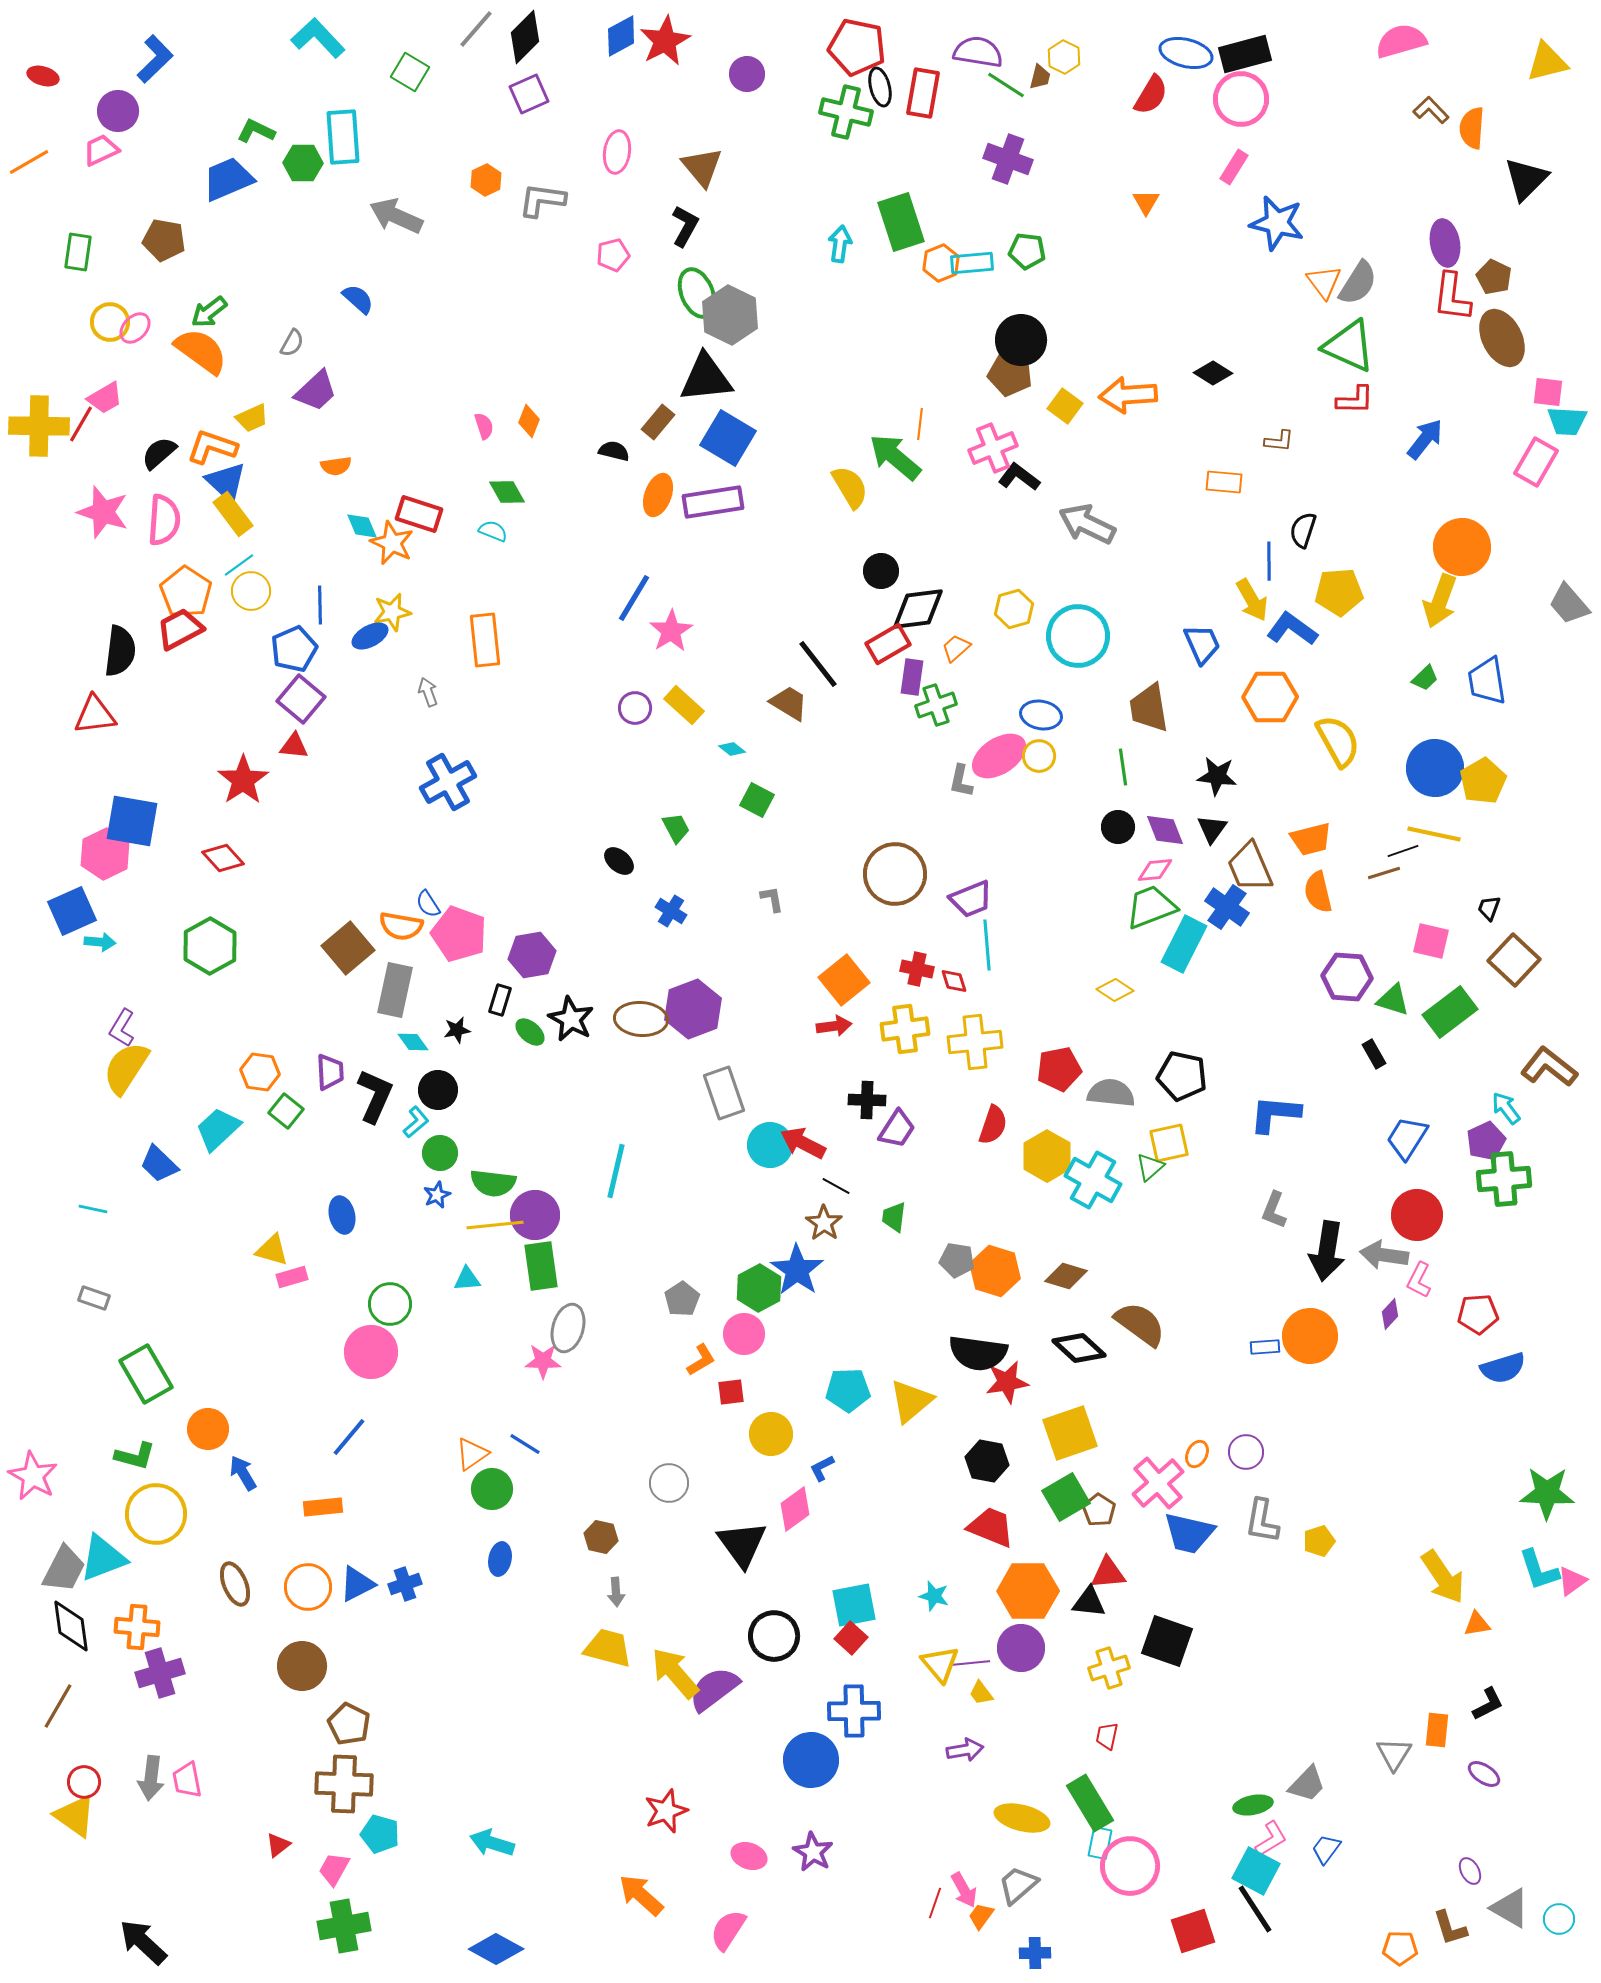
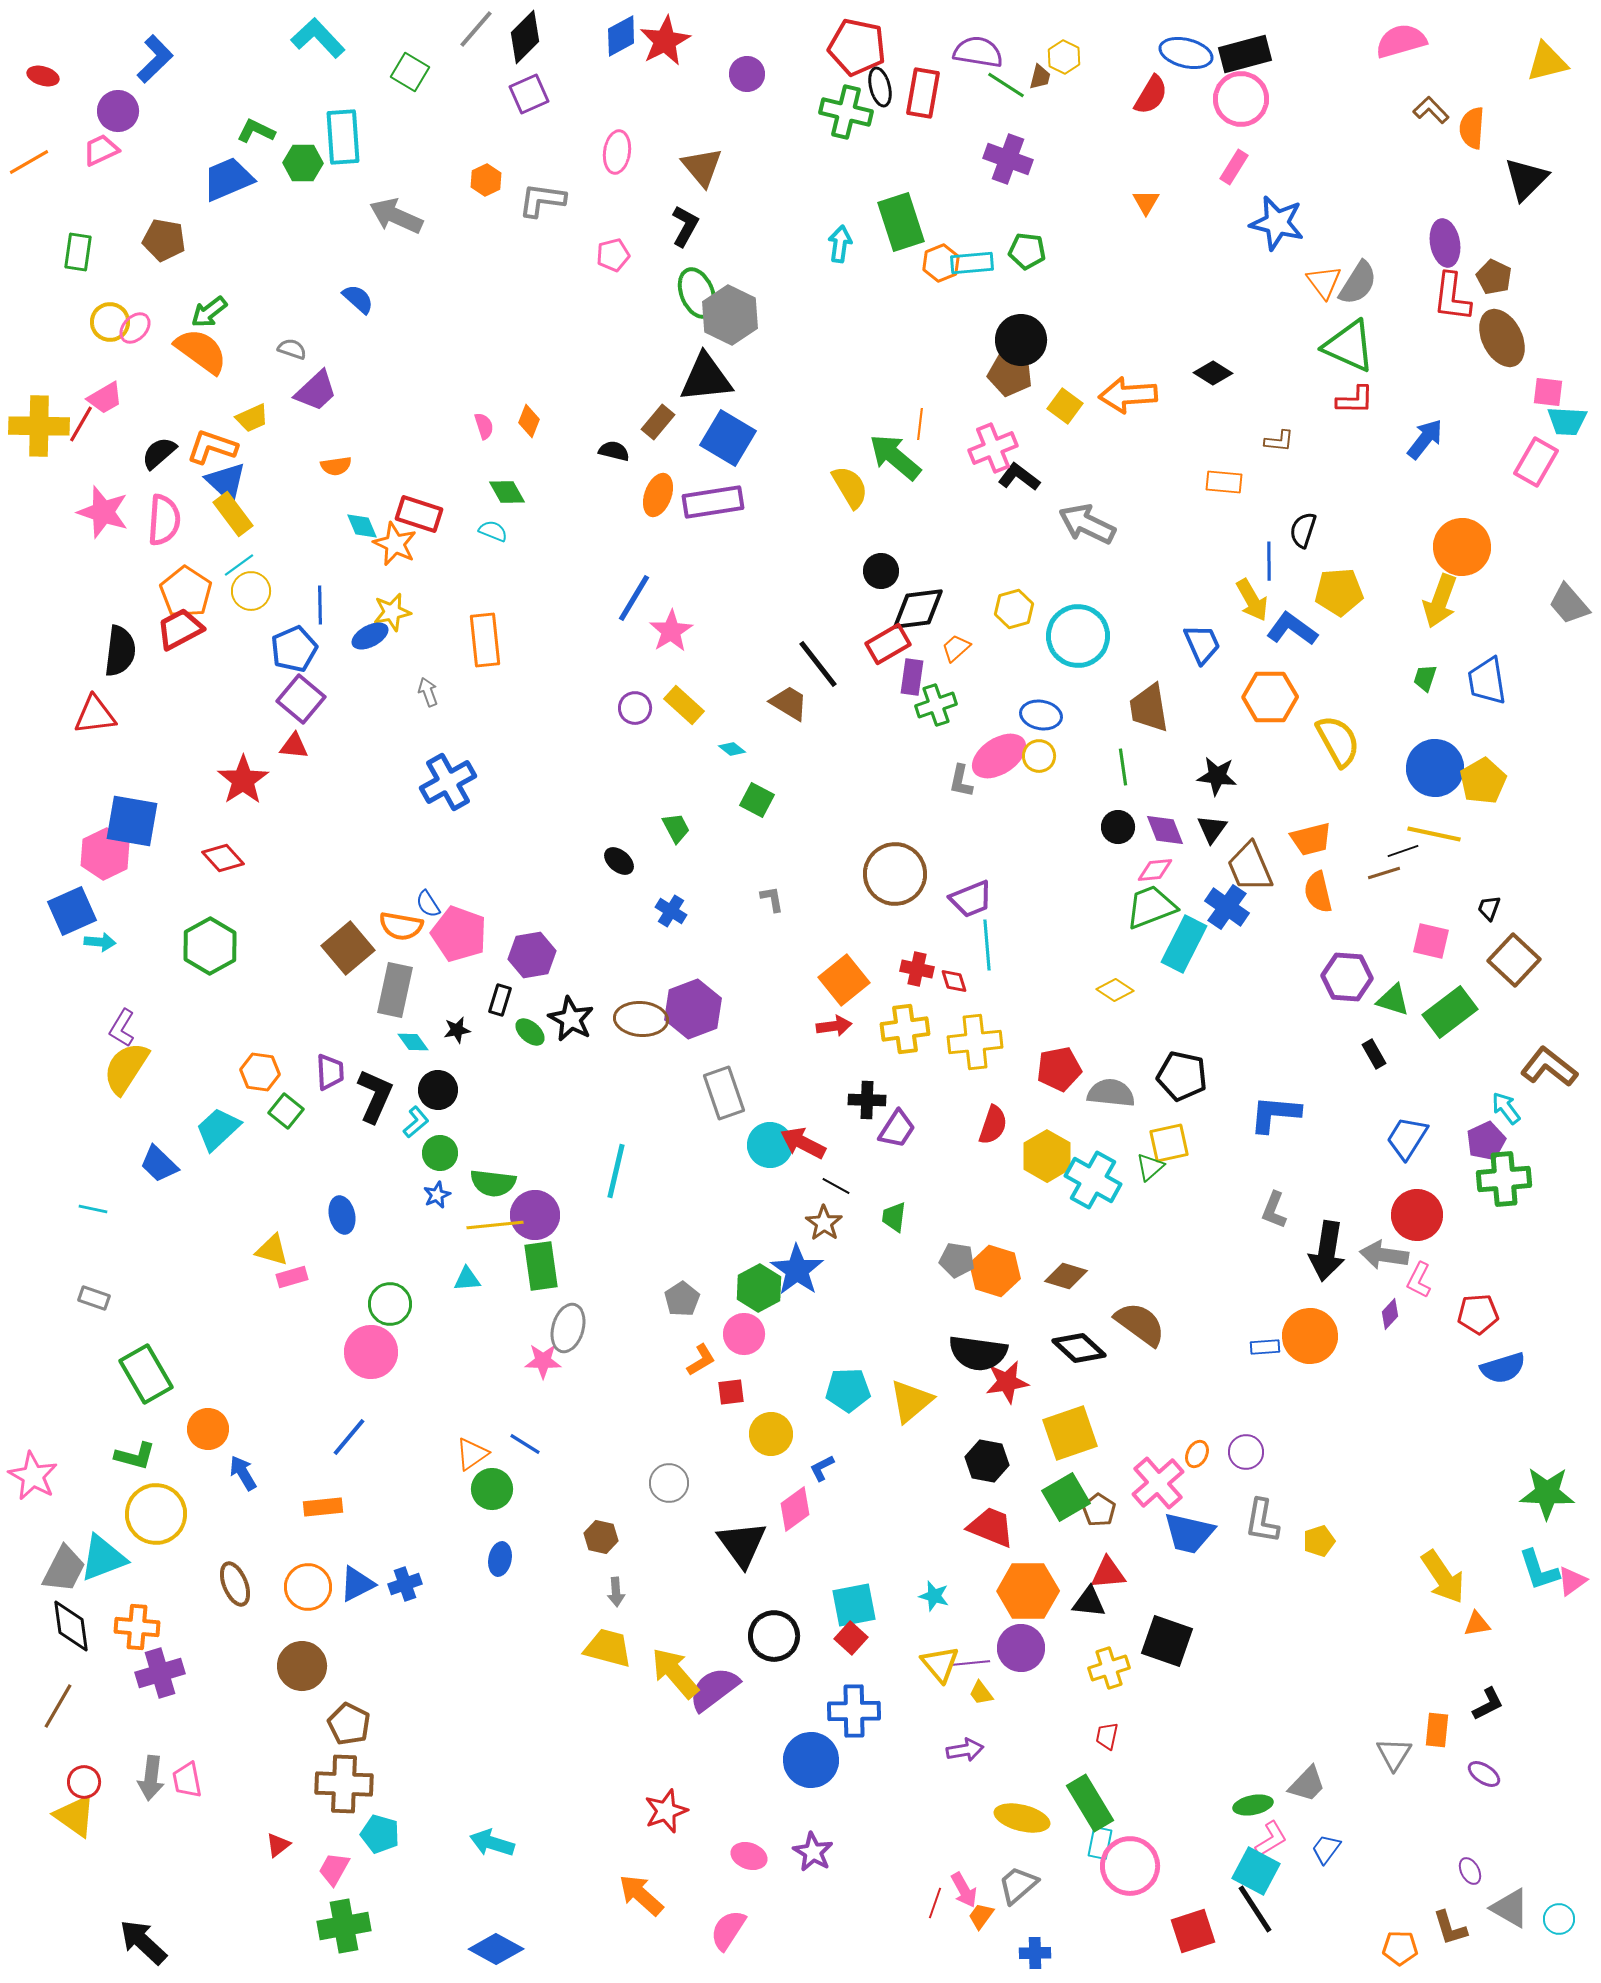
gray semicircle at (292, 343): moved 6 px down; rotated 100 degrees counterclockwise
orange star at (392, 543): moved 3 px right, 1 px down
green trapezoid at (1425, 678): rotated 152 degrees clockwise
